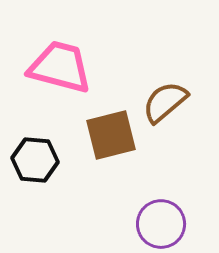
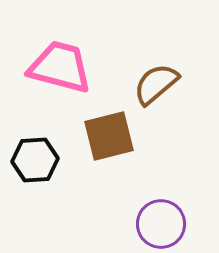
brown semicircle: moved 9 px left, 18 px up
brown square: moved 2 px left, 1 px down
black hexagon: rotated 9 degrees counterclockwise
